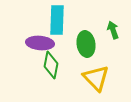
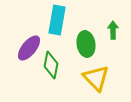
cyan rectangle: rotated 8 degrees clockwise
green arrow: rotated 18 degrees clockwise
purple ellipse: moved 11 px left, 5 px down; rotated 56 degrees counterclockwise
